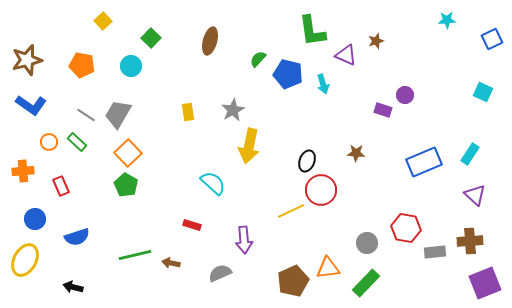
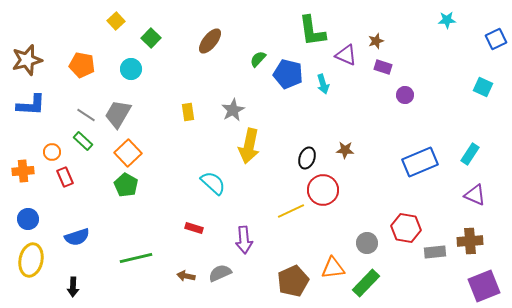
yellow square at (103, 21): moved 13 px right
blue square at (492, 39): moved 4 px right
brown ellipse at (210, 41): rotated 24 degrees clockwise
cyan circle at (131, 66): moved 3 px down
cyan square at (483, 92): moved 5 px up
blue L-shape at (31, 105): rotated 32 degrees counterclockwise
purple rectangle at (383, 110): moved 43 px up
orange circle at (49, 142): moved 3 px right, 10 px down
green rectangle at (77, 142): moved 6 px right, 1 px up
brown star at (356, 153): moved 11 px left, 3 px up
black ellipse at (307, 161): moved 3 px up
blue rectangle at (424, 162): moved 4 px left
red rectangle at (61, 186): moved 4 px right, 9 px up
red circle at (321, 190): moved 2 px right
purple triangle at (475, 195): rotated 20 degrees counterclockwise
blue circle at (35, 219): moved 7 px left
red rectangle at (192, 225): moved 2 px right, 3 px down
green line at (135, 255): moved 1 px right, 3 px down
yellow ellipse at (25, 260): moved 6 px right; rotated 16 degrees counterclockwise
brown arrow at (171, 263): moved 15 px right, 13 px down
orange triangle at (328, 268): moved 5 px right
purple square at (485, 283): moved 1 px left, 3 px down
black arrow at (73, 287): rotated 102 degrees counterclockwise
